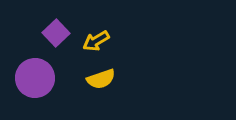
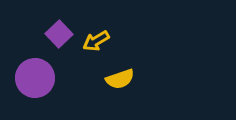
purple square: moved 3 px right, 1 px down
yellow semicircle: moved 19 px right
